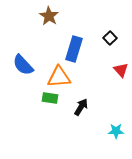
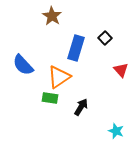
brown star: moved 3 px right
black square: moved 5 px left
blue rectangle: moved 2 px right, 1 px up
orange triangle: rotated 30 degrees counterclockwise
cyan star: rotated 21 degrees clockwise
